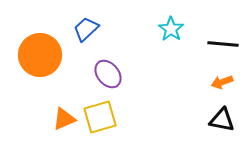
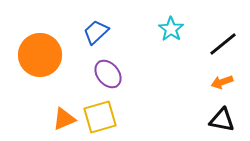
blue trapezoid: moved 10 px right, 3 px down
black line: rotated 44 degrees counterclockwise
